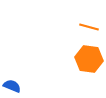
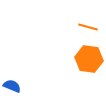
orange line: moved 1 px left
